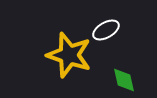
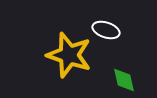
white ellipse: rotated 48 degrees clockwise
